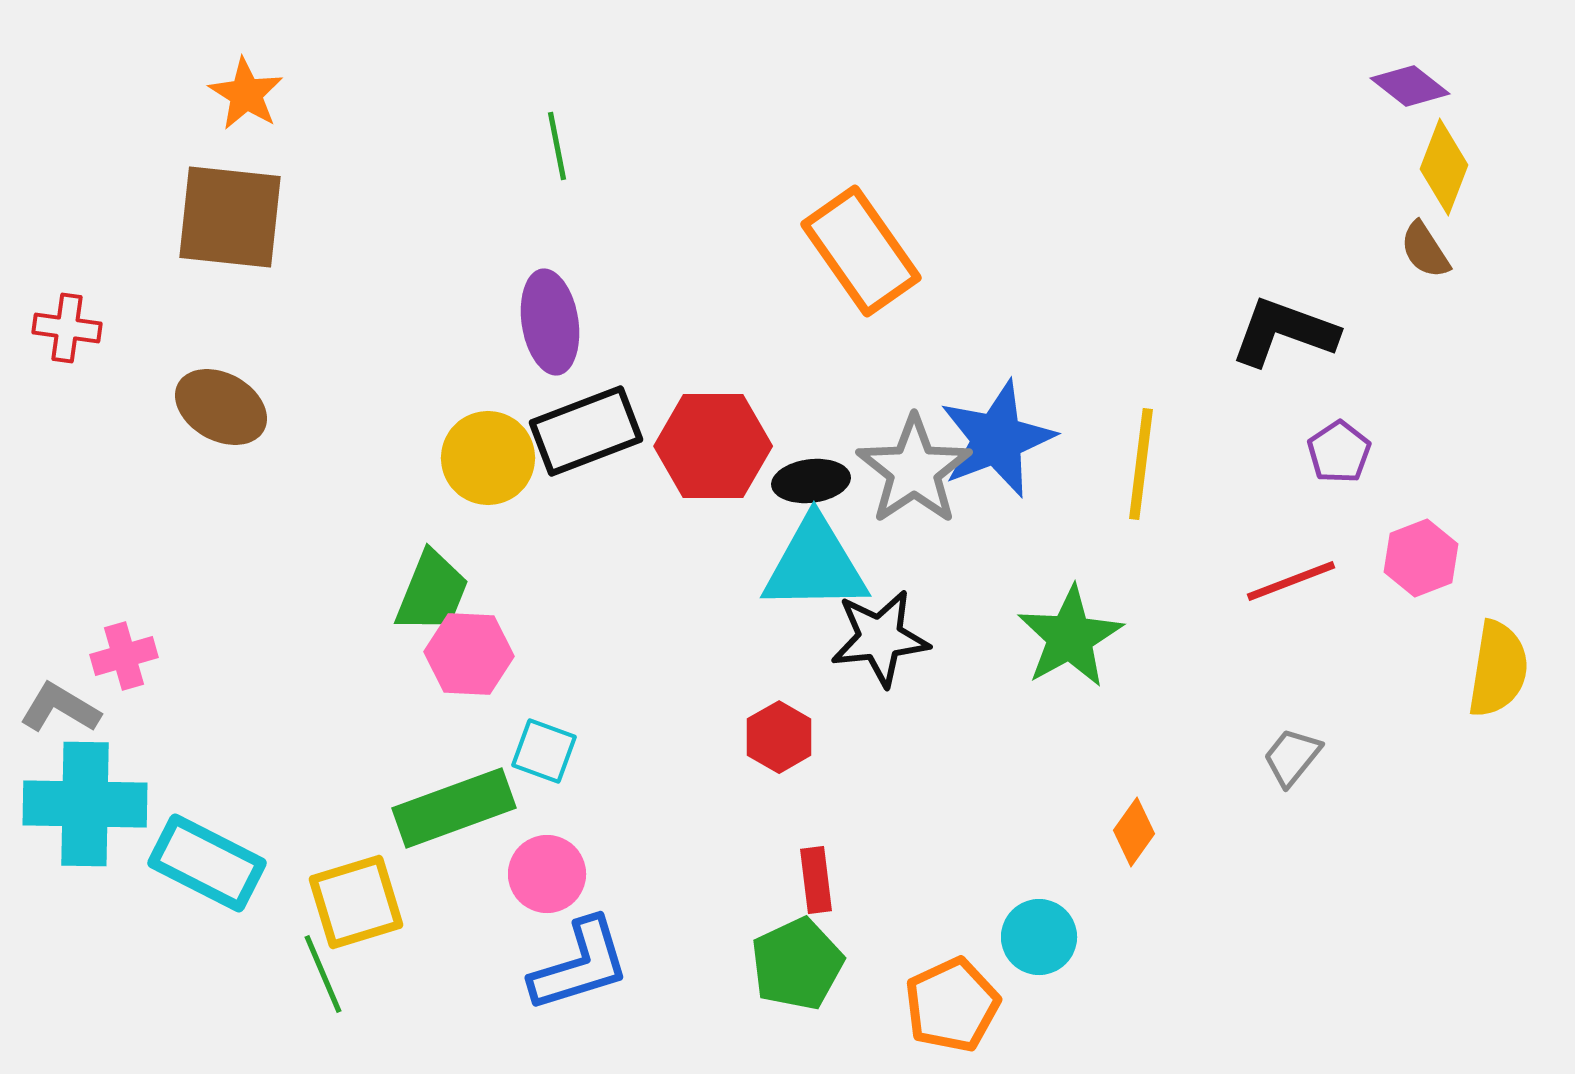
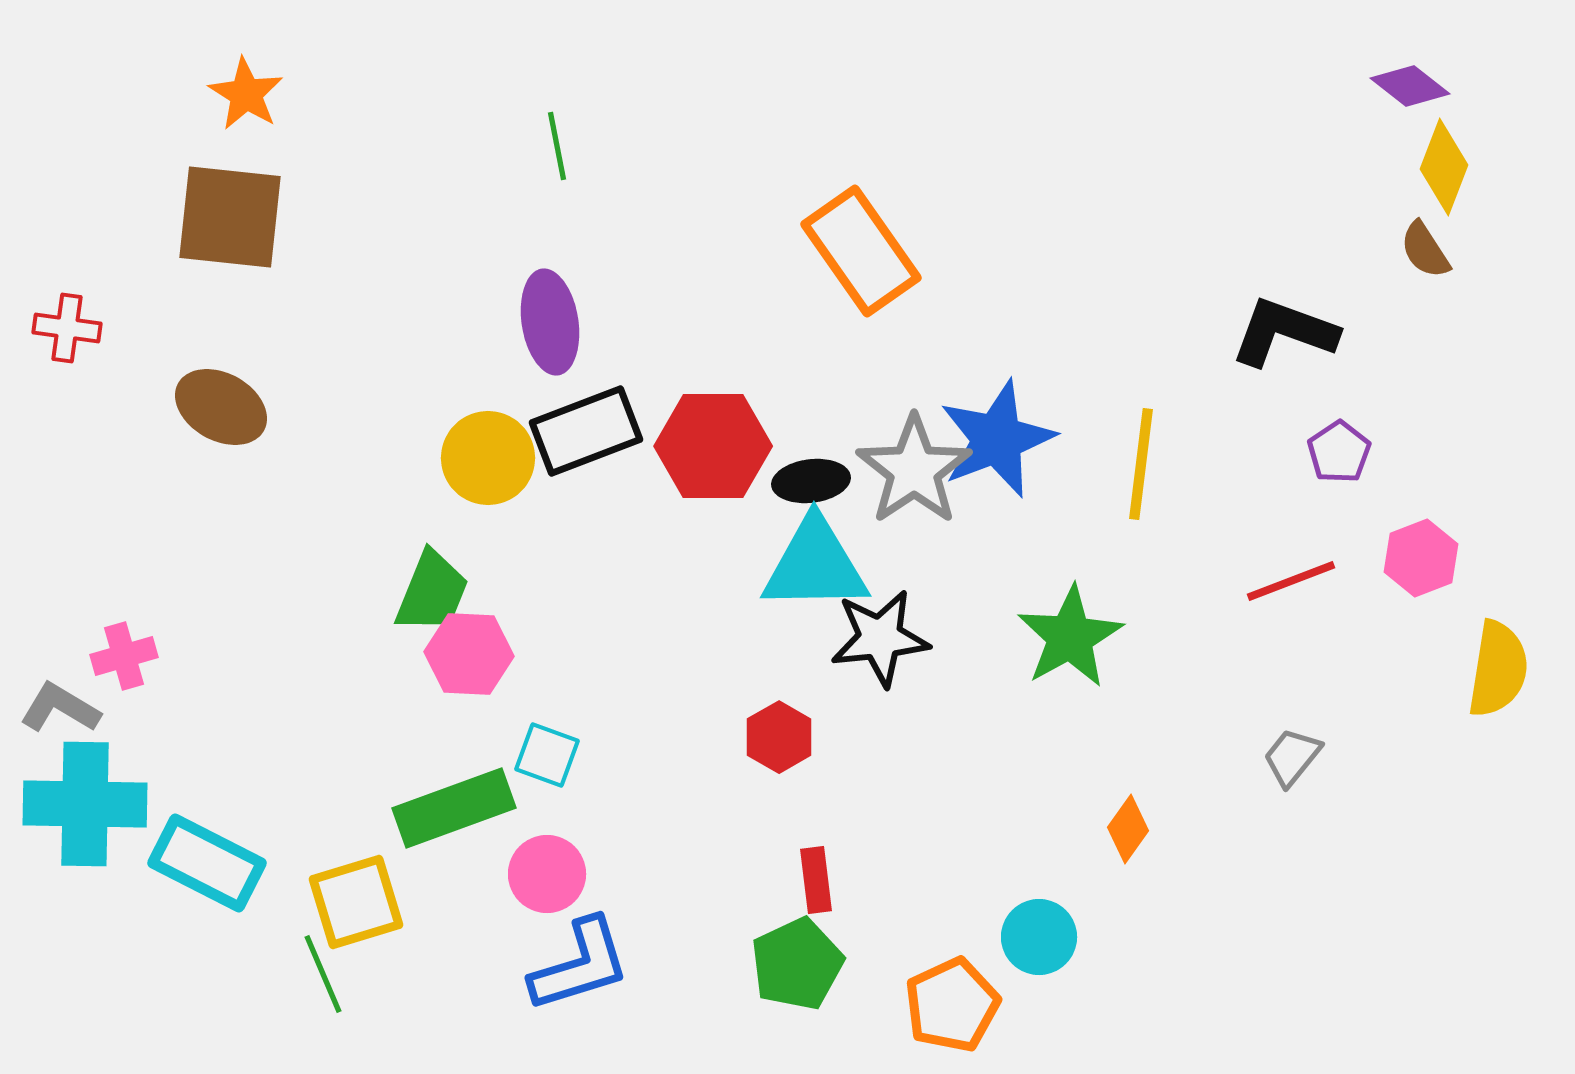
cyan square at (544, 751): moved 3 px right, 4 px down
orange diamond at (1134, 832): moved 6 px left, 3 px up
